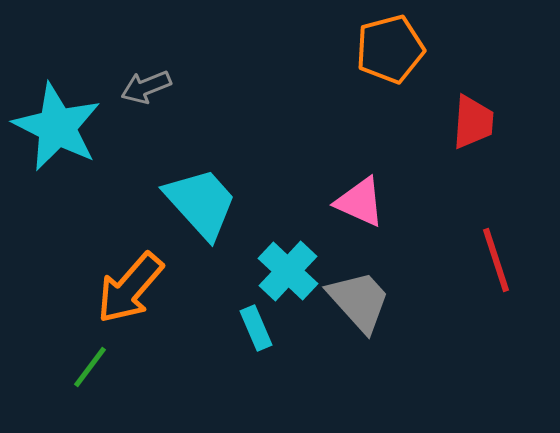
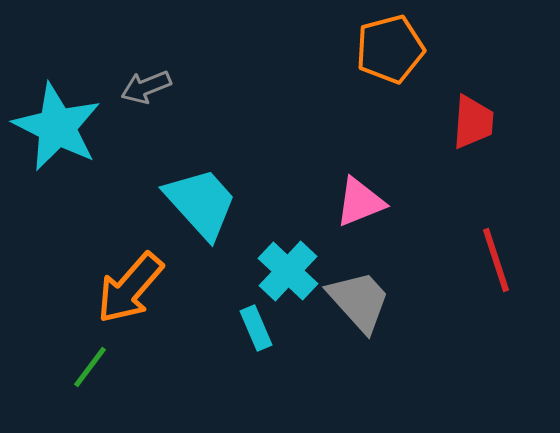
pink triangle: rotated 46 degrees counterclockwise
